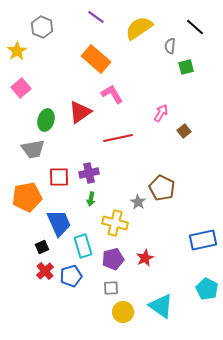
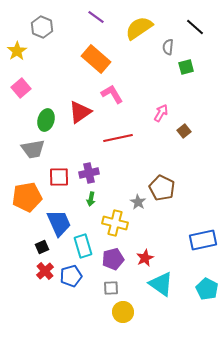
gray semicircle: moved 2 px left, 1 px down
cyan triangle: moved 22 px up
